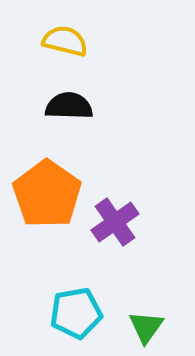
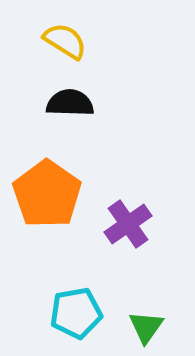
yellow semicircle: rotated 18 degrees clockwise
black semicircle: moved 1 px right, 3 px up
purple cross: moved 13 px right, 2 px down
